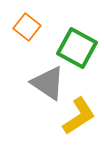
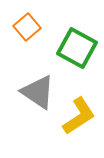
orange square: rotated 12 degrees clockwise
gray triangle: moved 10 px left, 9 px down
